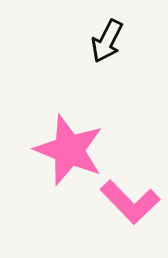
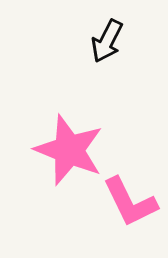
pink L-shape: rotated 18 degrees clockwise
